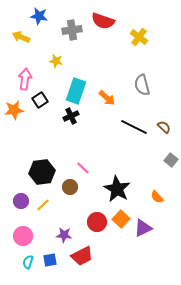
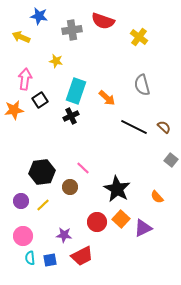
cyan semicircle: moved 2 px right, 4 px up; rotated 24 degrees counterclockwise
